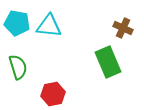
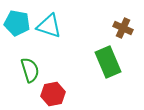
cyan triangle: rotated 12 degrees clockwise
green semicircle: moved 12 px right, 3 px down
